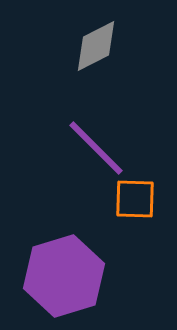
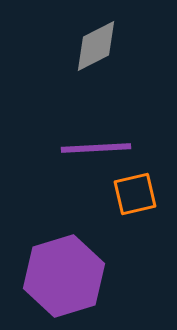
purple line: rotated 48 degrees counterclockwise
orange square: moved 5 px up; rotated 15 degrees counterclockwise
